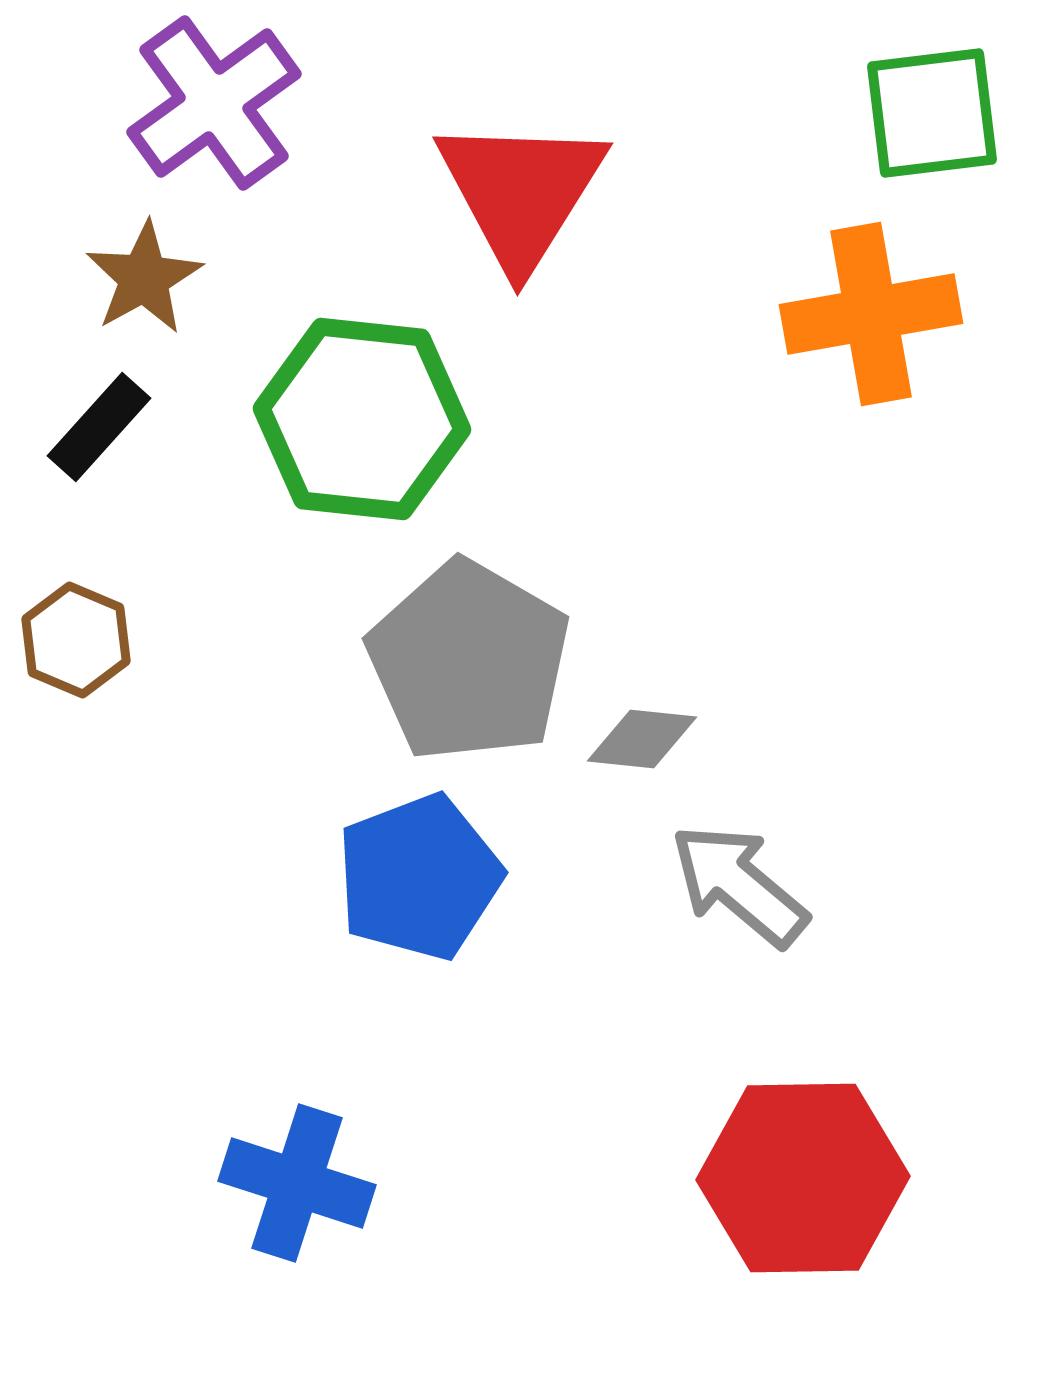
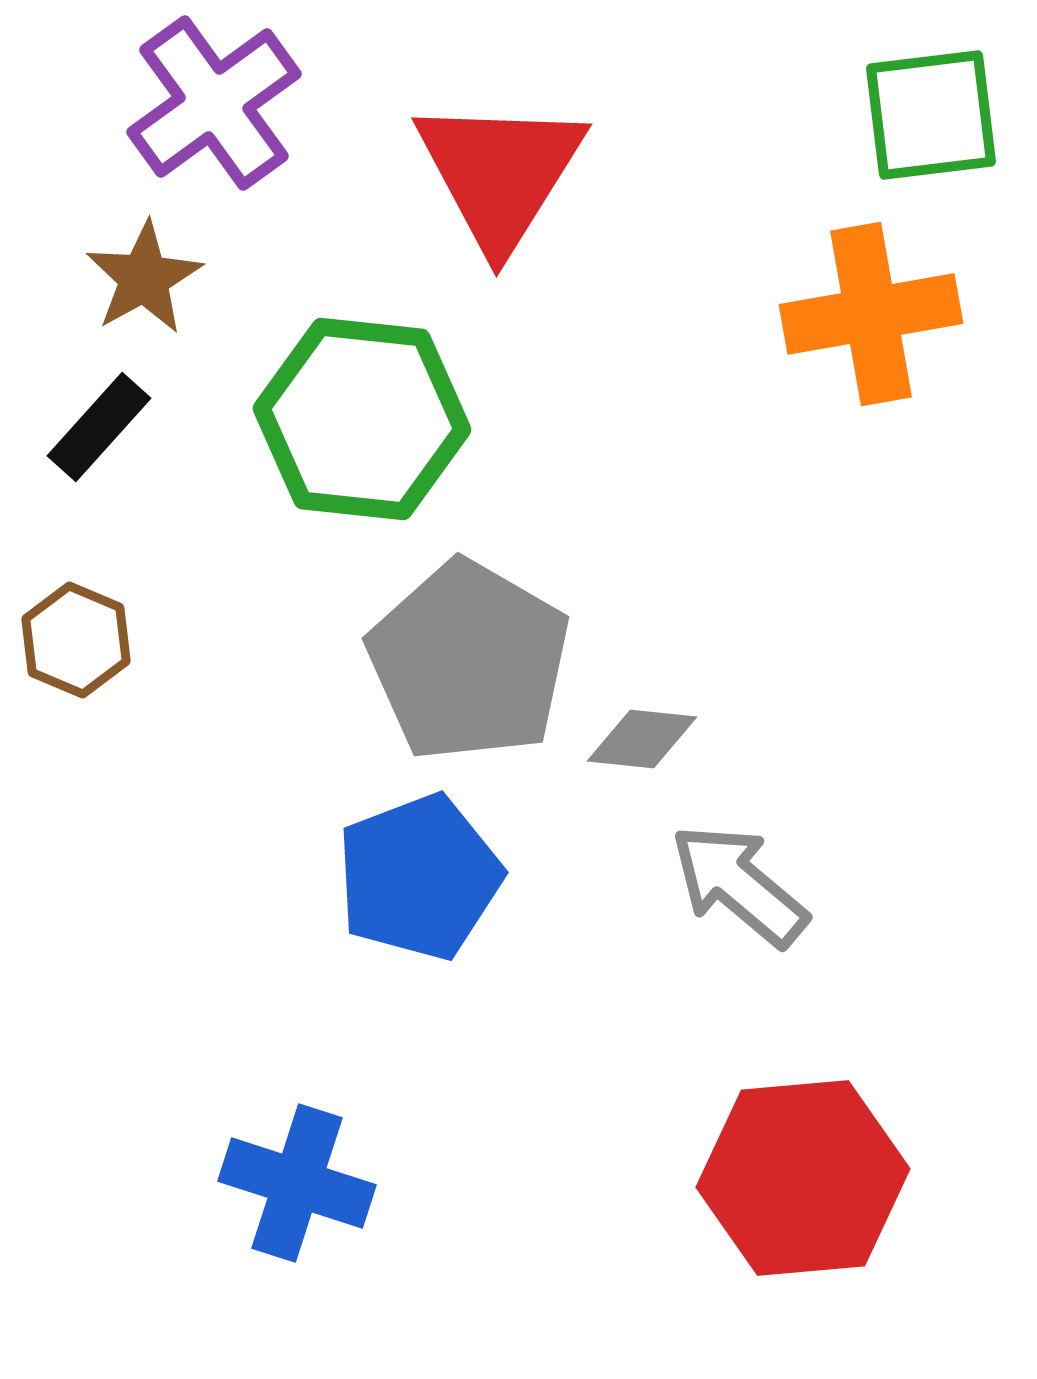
green square: moved 1 px left, 2 px down
red triangle: moved 21 px left, 19 px up
red hexagon: rotated 4 degrees counterclockwise
